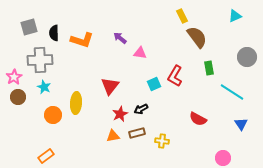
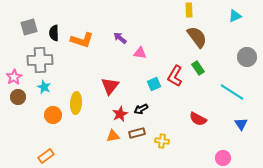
yellow rectangle: moved 7 px right, 6 px up; rotated 24 degrees clockwise
green rectangle: moved 11 px left; rotated 24 degrees counterclockwise
